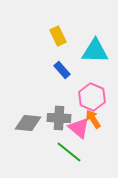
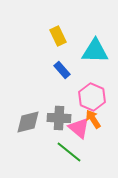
gray diamond: moved 1 px up; rotated 20 degrees counterclockwise
